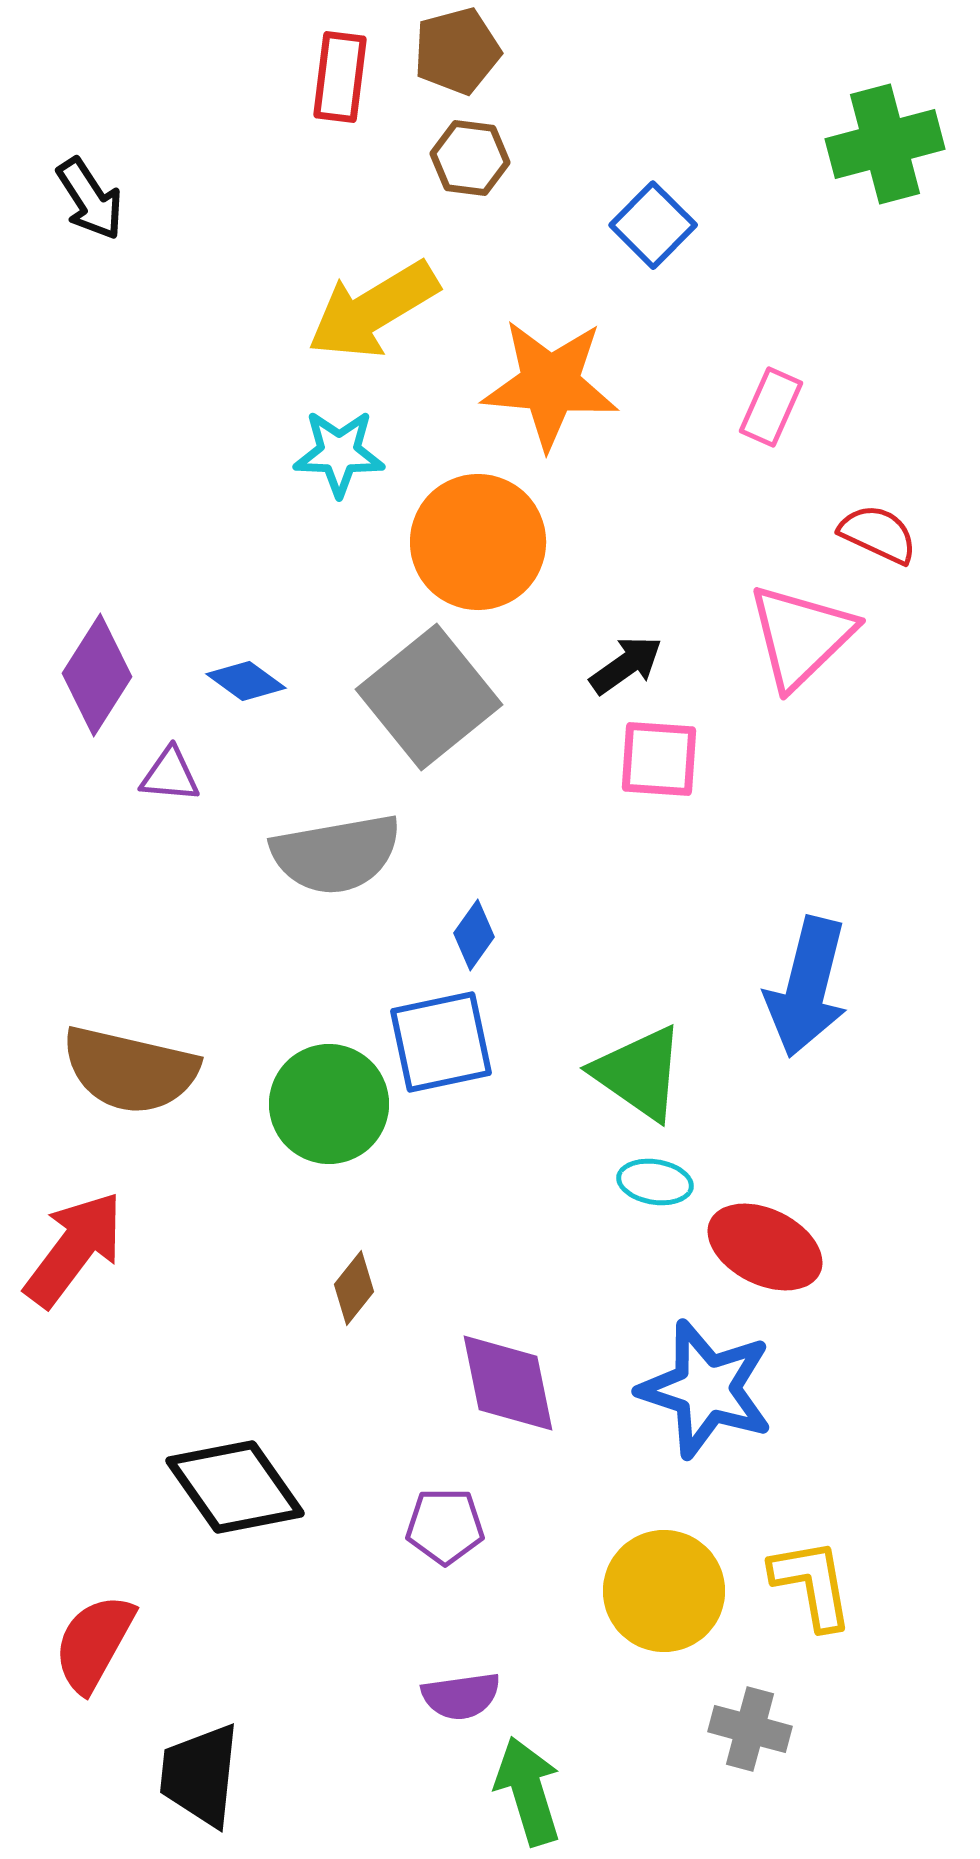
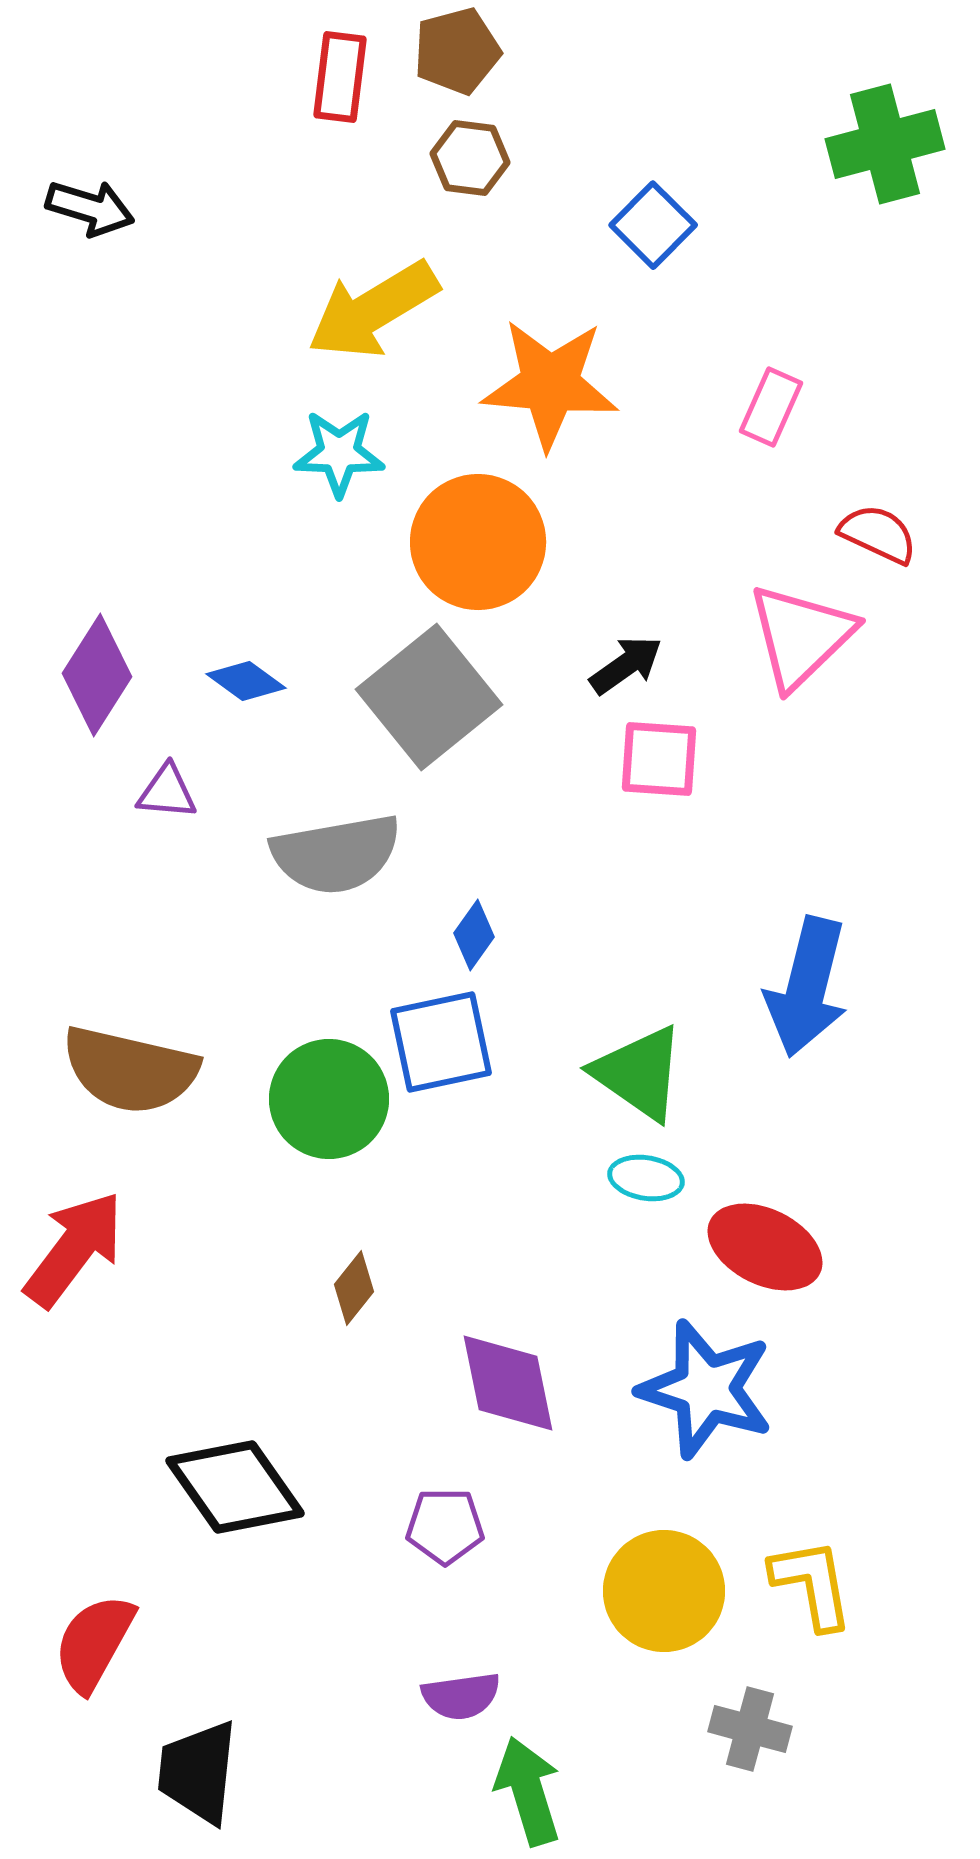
black arrow at (90, 199): moved 9 px down; rotated 40 degrees counterclockwise
purple triangle at (170, 775): moved 3 px left, 17 px down
green circle at (329, 1104): moved 5 px up
cyan ellipse at (655, 1182): moved 9 px left, 4 px up
black trapezoid at (200, 1775): moved 2 px left, 3 px up
